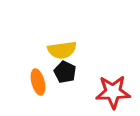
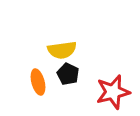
black pentagon: moved 3 px right, 2 px down
red star: rotated 12 degrees counterclockwise
